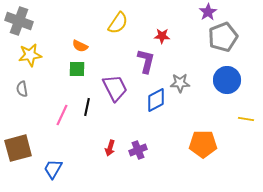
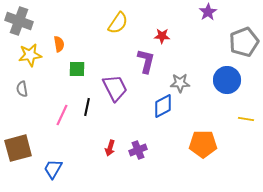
gray pentagon: moved 21 px right, 5 px down
orange semicircle: moved 21 px left, 2 px up; rotated 126 degrees counterclockwise
blue diamond: moved 7 px right, 6 px down
